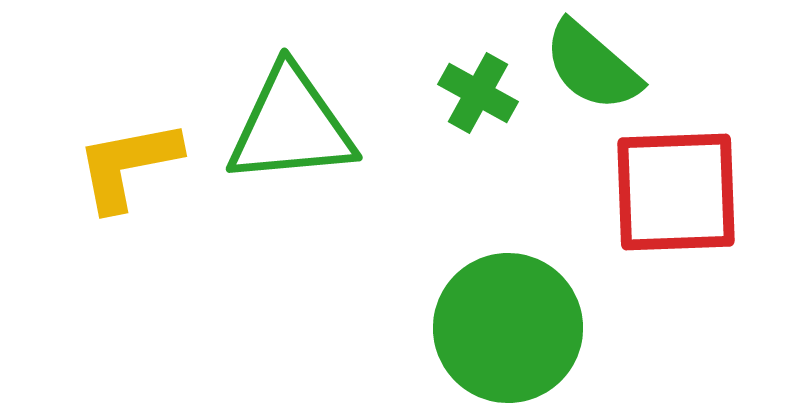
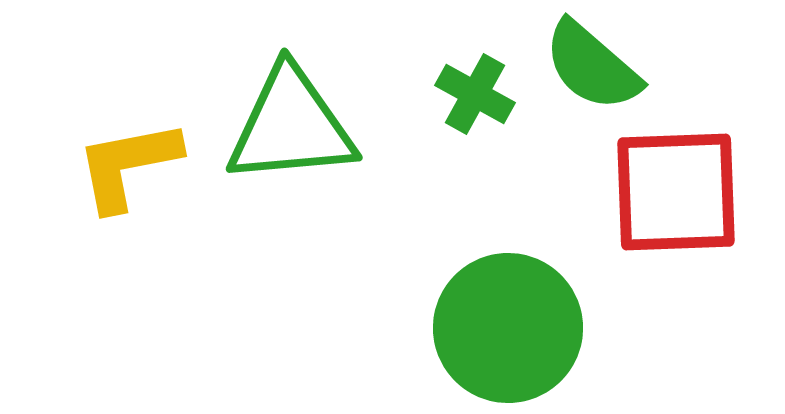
green cross: moved 3 px left, 1 px down
